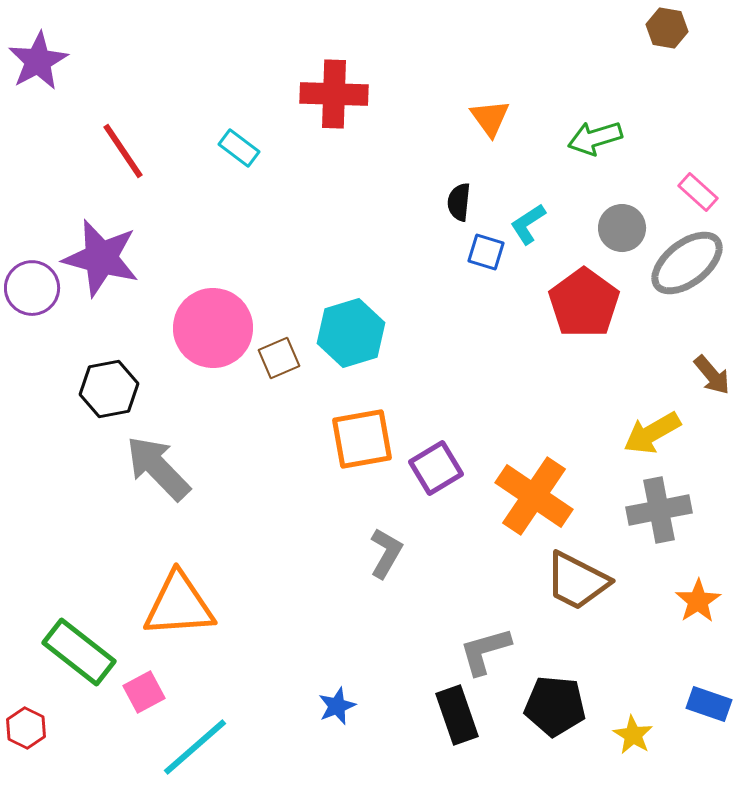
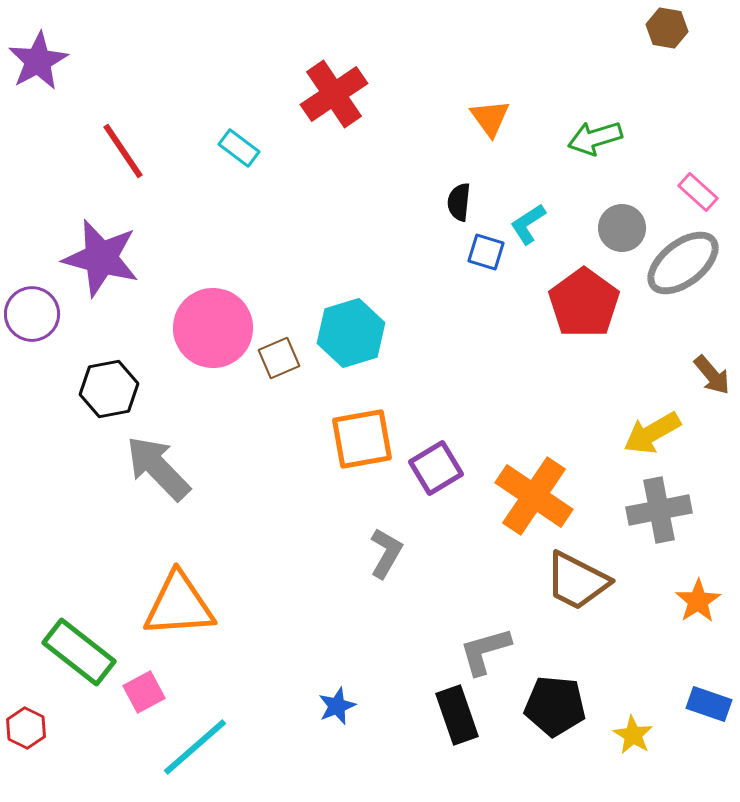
red cross at (334, 94): rotated 36 degrees counterclockwise
gray ellipse at (687, 263): moved 4 px left
purple circle at (32, 288): moved 26 px down
